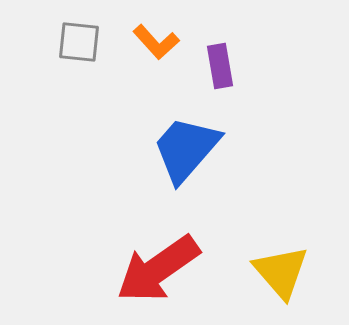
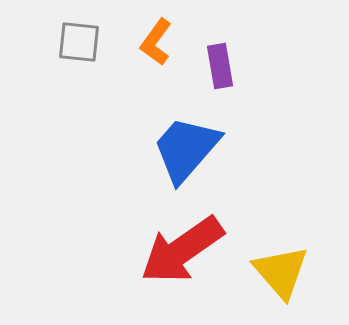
orange L-shape: rotated 78 degrees clockwise
red arrow: moved 24 px right, 19 px up
